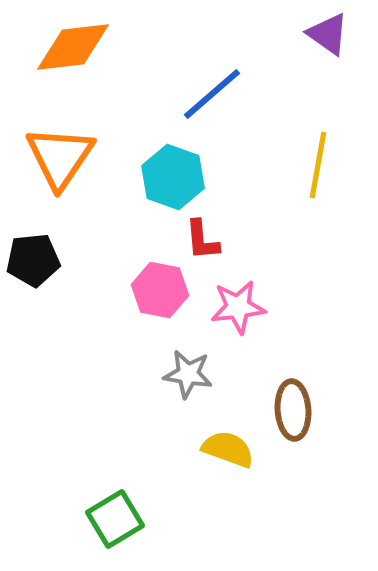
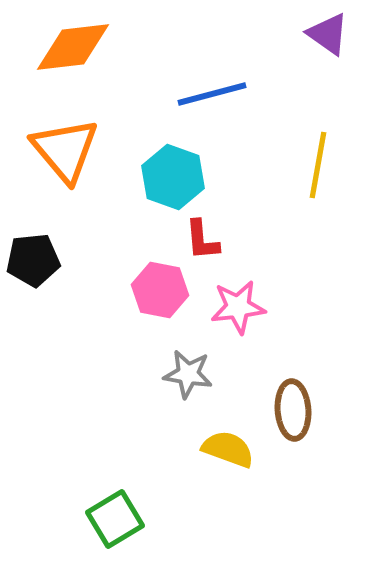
blue line: rotated 26 degrees clockwise
orange triangle: moved 5 px right, 7 px up; rotated 14 degrees counterclockwise
